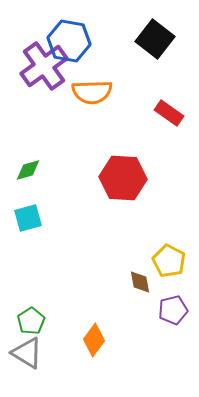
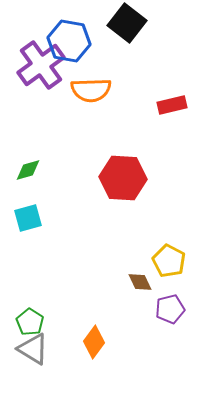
black square: moved 28 px left, 16 px up
purple cross: moved 3 px left, 1 px up
orange semicircle: moved 1 px left, 2 px up
red rectangle: moved 3 px right, 8 px up; rotated 48 degrees counterclockwise
brown diamond: rotated 15 degrees counterclockwise
purple pentagon: moved 3 px left, 1 px up
green pentagon: moved 1 px left, 1 px down; rotated 8 degrees counterclockwise
orange diamond: moved 2 px down
gray triangle: moved 6 px right, 4 px up
